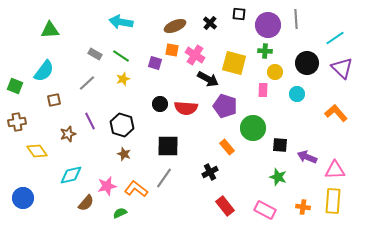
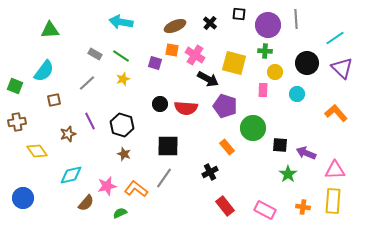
purple arrow at (307, 157): moved 1 px left, 4 px up
green star at (278, 177): moved 10 px right, 3 px up; rotated 18 degrees clockwise
